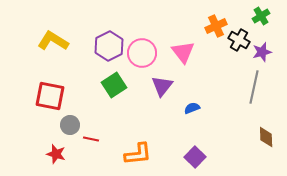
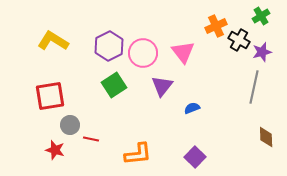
pink circle: moved 1 px right
red square: rotated 20 degrees counterclockwise
red star: moved 1 px left, 4 px up
